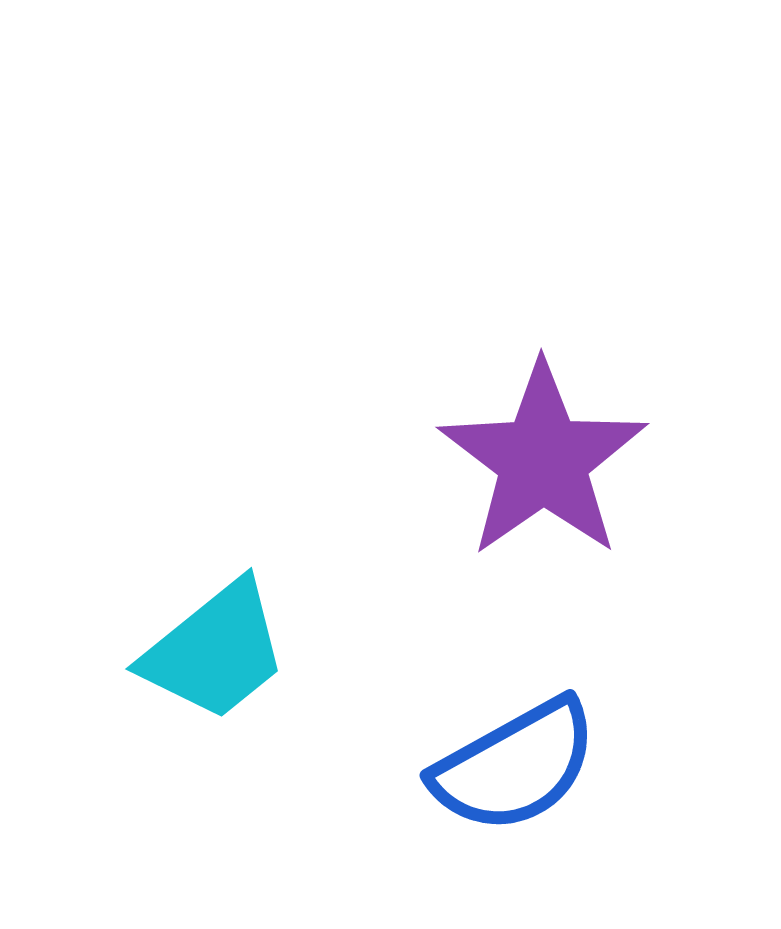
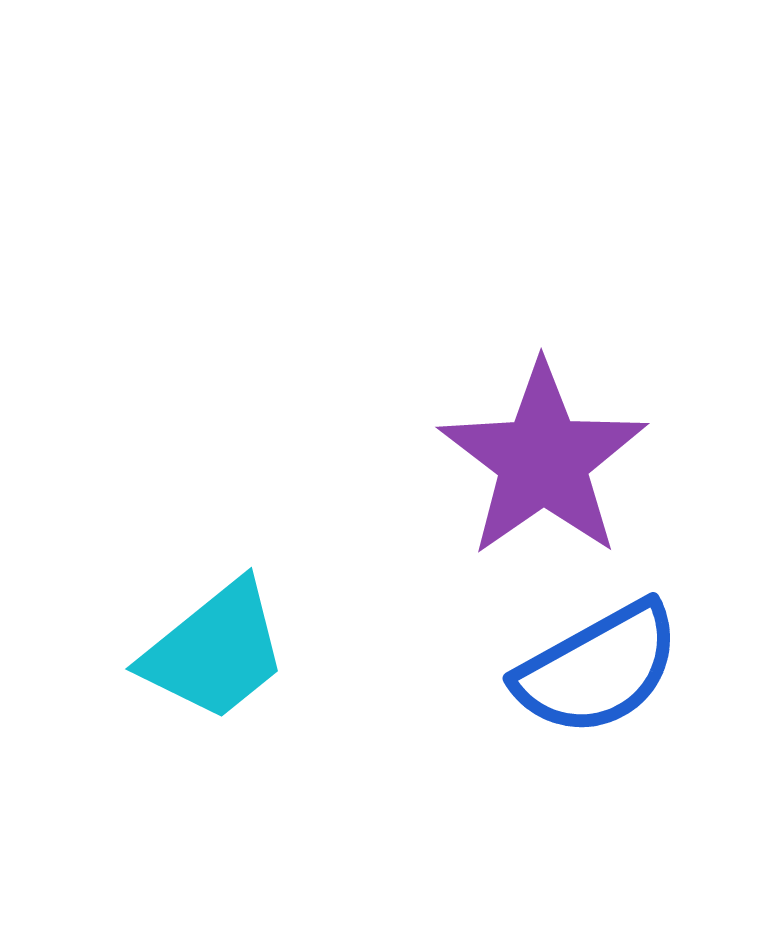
blue semicircle: moved 83 px right, 97 px up
